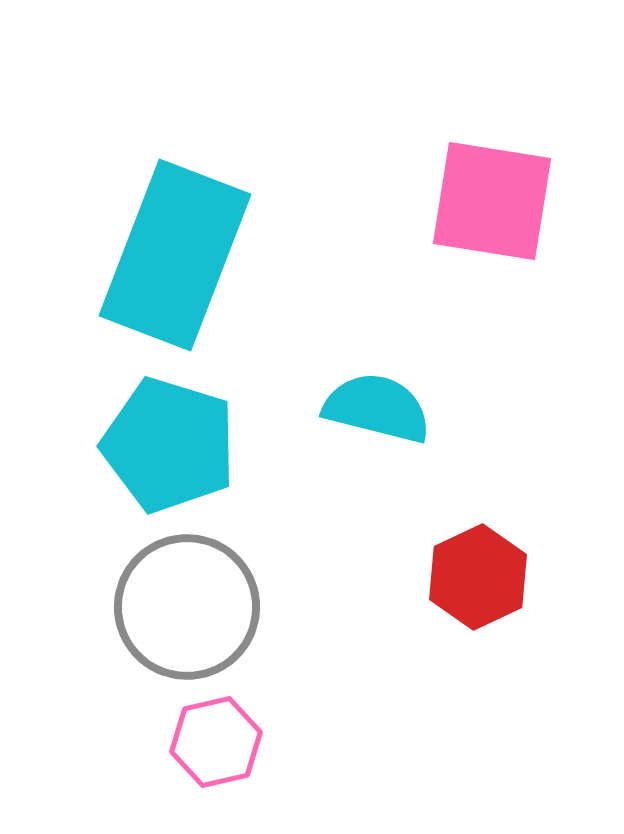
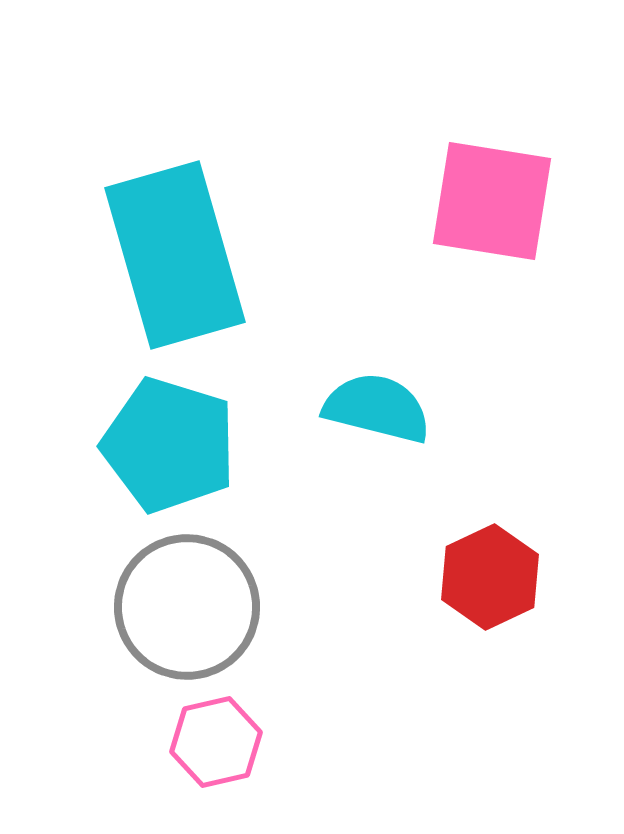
cyan rectangle: rotated 37 degrees counterclockwise
red hexagon: moved 12 px right
